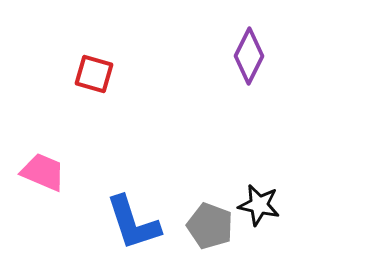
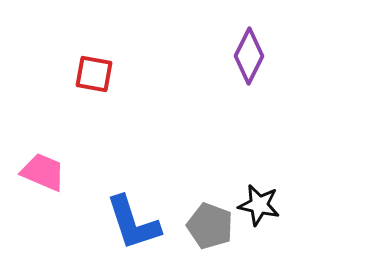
red square: rotated 6 degrees counterclockwise
